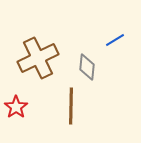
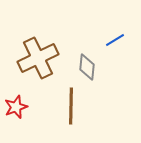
red star: rotated 15 degrees clockwise
